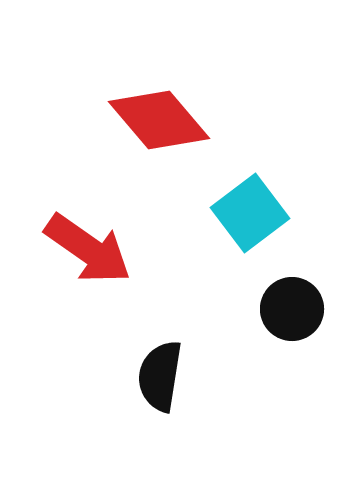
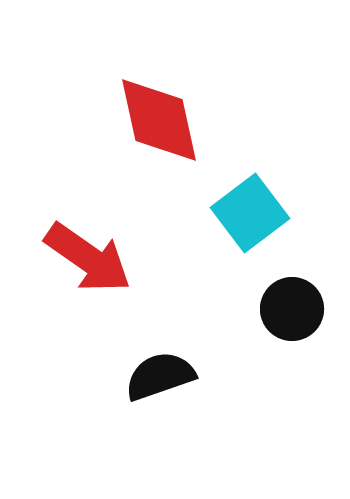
red diamond: rotated 28 degrees clockwise
red arrow: moved 9 px down
black semicircle: rotated 62 degrees clockwise
